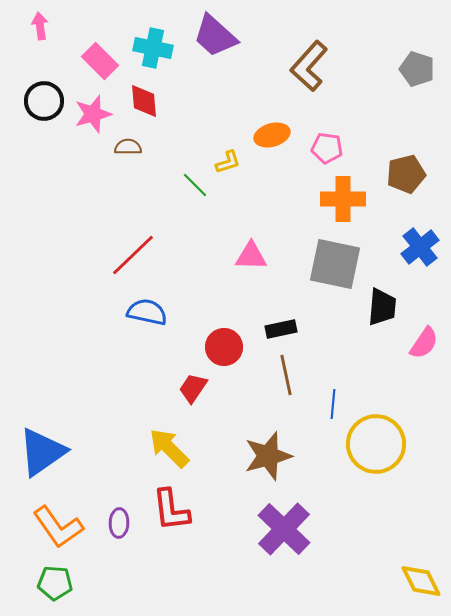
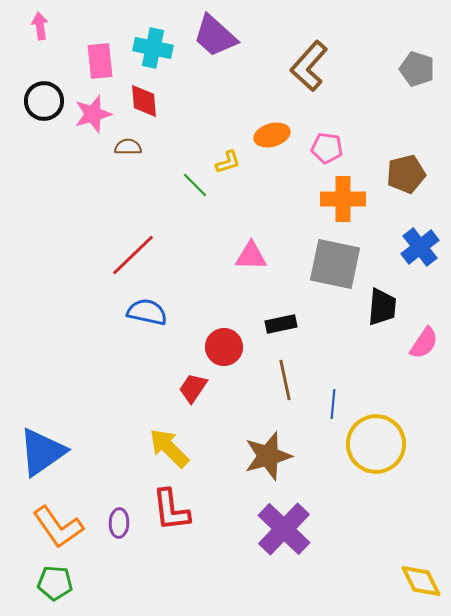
pink rectangle: rotated 39 degrees clockwise
black rectangle: moved 5 px up
brown line: moved 1 px left, 5 px down
